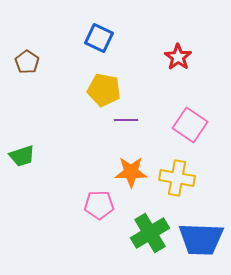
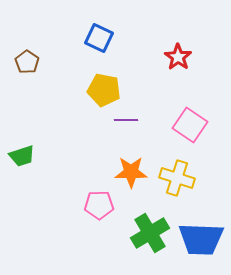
yellow cross: rotated 8 degrees clockwise
